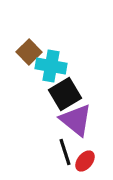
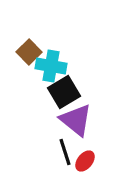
black square: moved 1 px left, 2 px up
